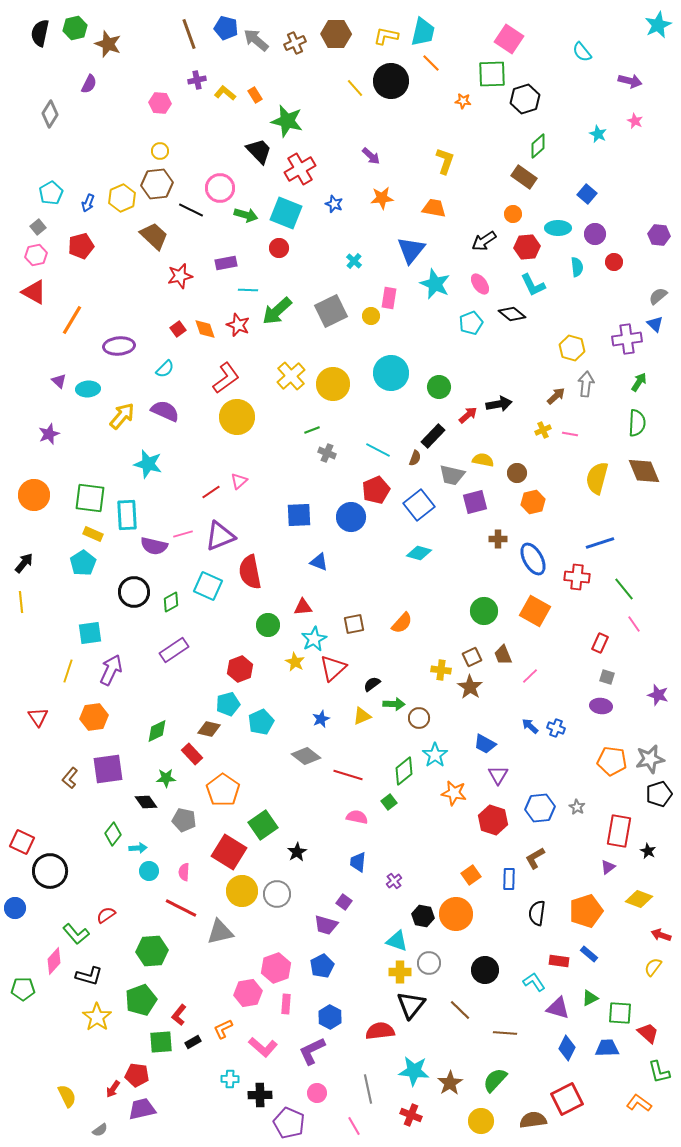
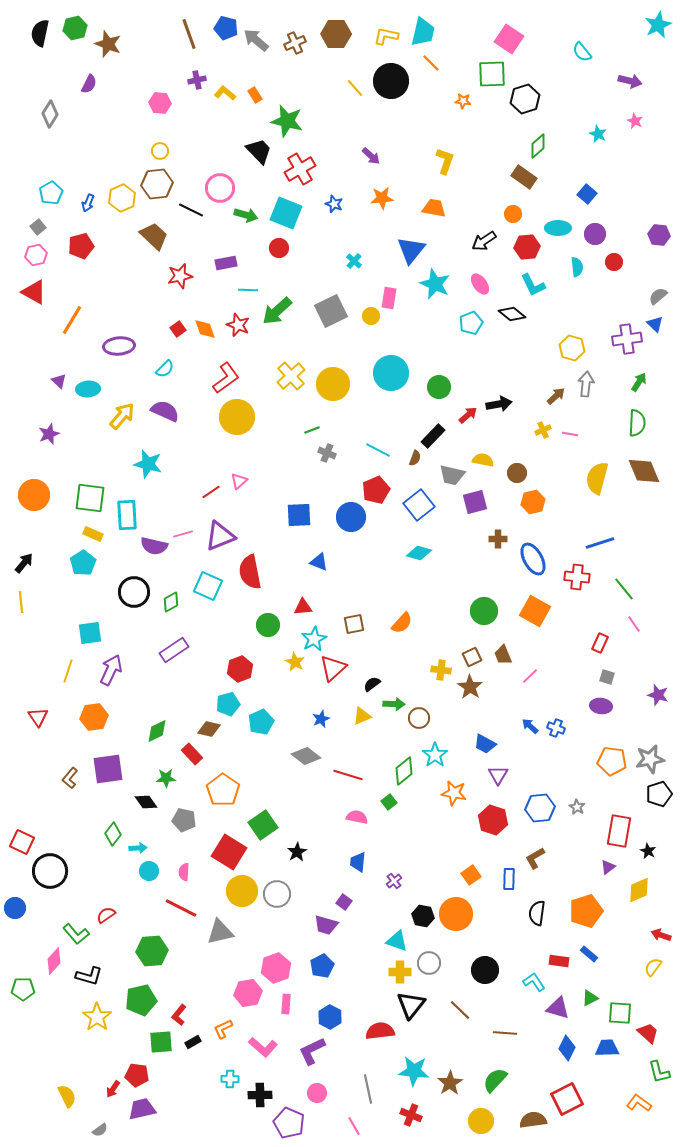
yellow diamond at (639, 899): moved 9 px up; rotated 44 degrees counterclockwise
green pentagon at (141, 1000): rotated 8 degrees clockwise
